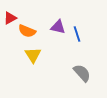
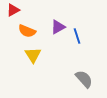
red triangle: moved 3 px right, 8 px up
purple triangle: rotated 42 degrees counterclockwise
blue line: moved 2 px down
gray semicircle: moved 2 px right, 6 px down
